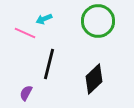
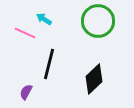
cyan arrow: rotated 56 degrees clockwise
purple semicircle: moved 1 px up
